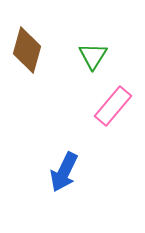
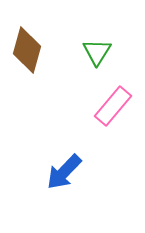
green triangle: moved 4 px right, 4 px up
blue arrow: rotated 18 degrees clockwise
